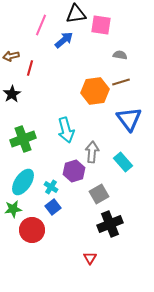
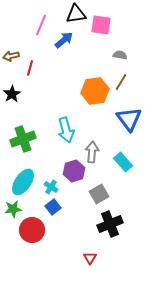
brown line: rotated 42 degrees counterclockwise
